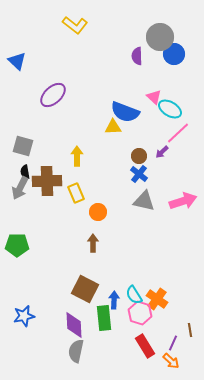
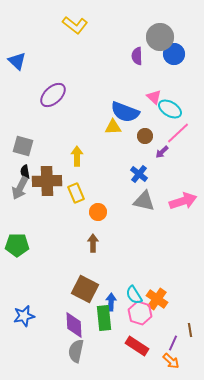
brown circle: moved 6 px right, 20 px up
blue arrow: moved 3 px left, 2 px down
red rectangle: moved 8 px left; rotated 25 degrees counterclockwise
